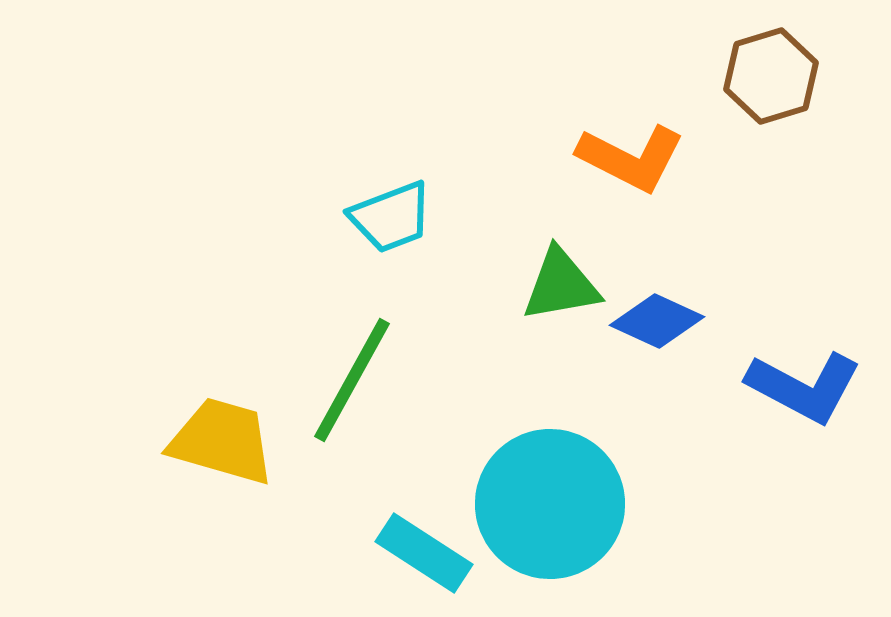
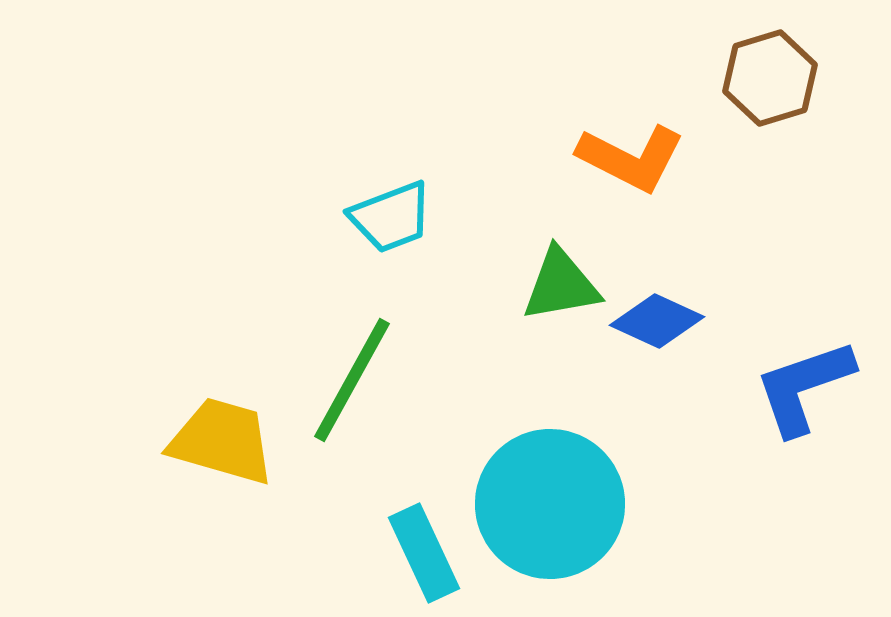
brown hexagon: moved 1 px left, 2 px down
blue L-shape: rotated 133 degrees clockwise
cyan rectangle: rotated 32 degrees clockwise
